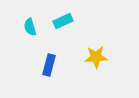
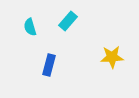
cyan rectangle: moved 5 px right; rotated 24 degrees counterclockwise
yellow star: moved 16 px right
